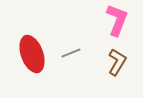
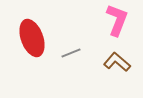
red ellipse: moved 16 px up
brown L-shape: rotated 80 degrees counterclockwise
